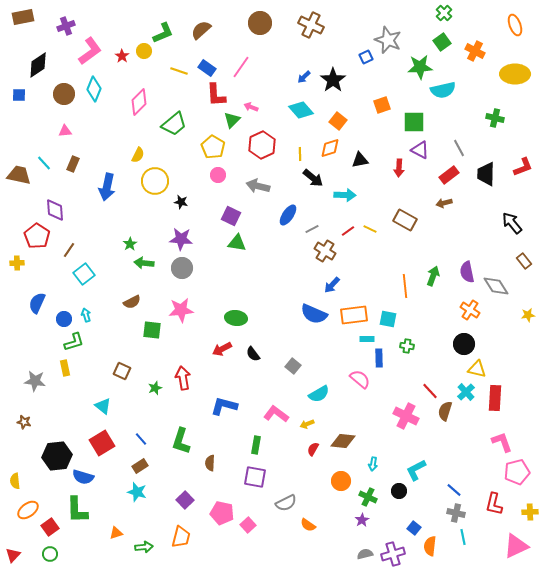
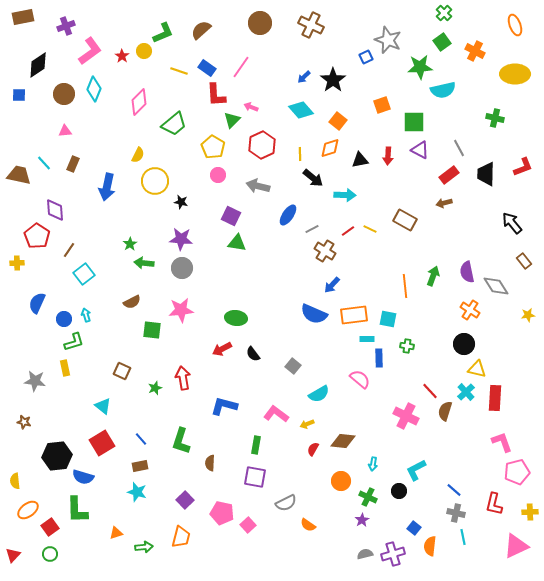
red arrow at (399, 168): moved 11 px left, 12 px up
brown rectangle at (140, 466): rotated 21 degrees clockwise
